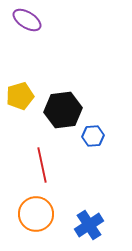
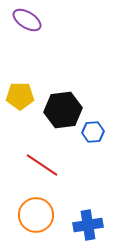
yellow pentagon: rotated 16 degrees clockwise
blue hexagon: moved 4 px up
red line: rotated 44 degrees counterclockwise
orange circle: moved 1 px down
blue cross: moved 1 px left; rotated 24 degrees clockwise
